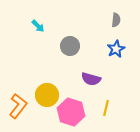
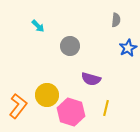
blue star: moved 12 px right, 1 px up
